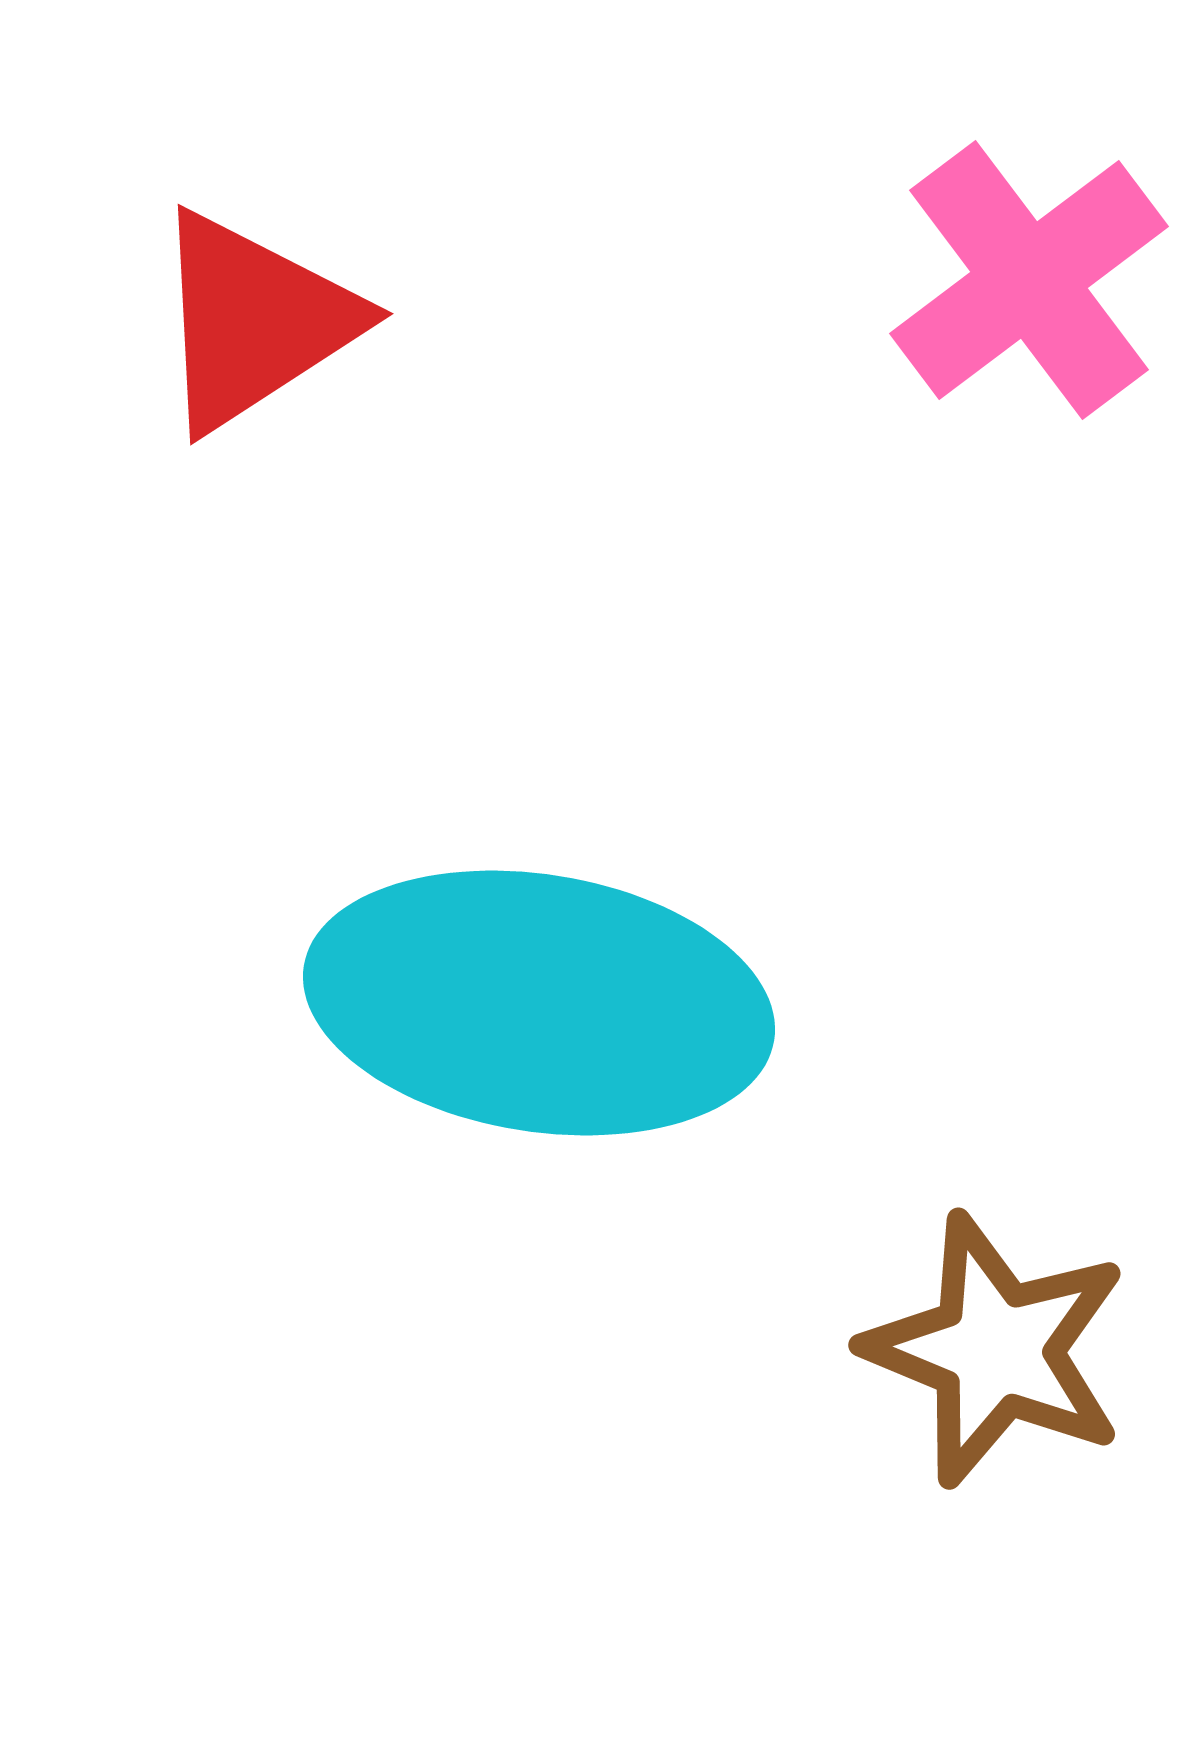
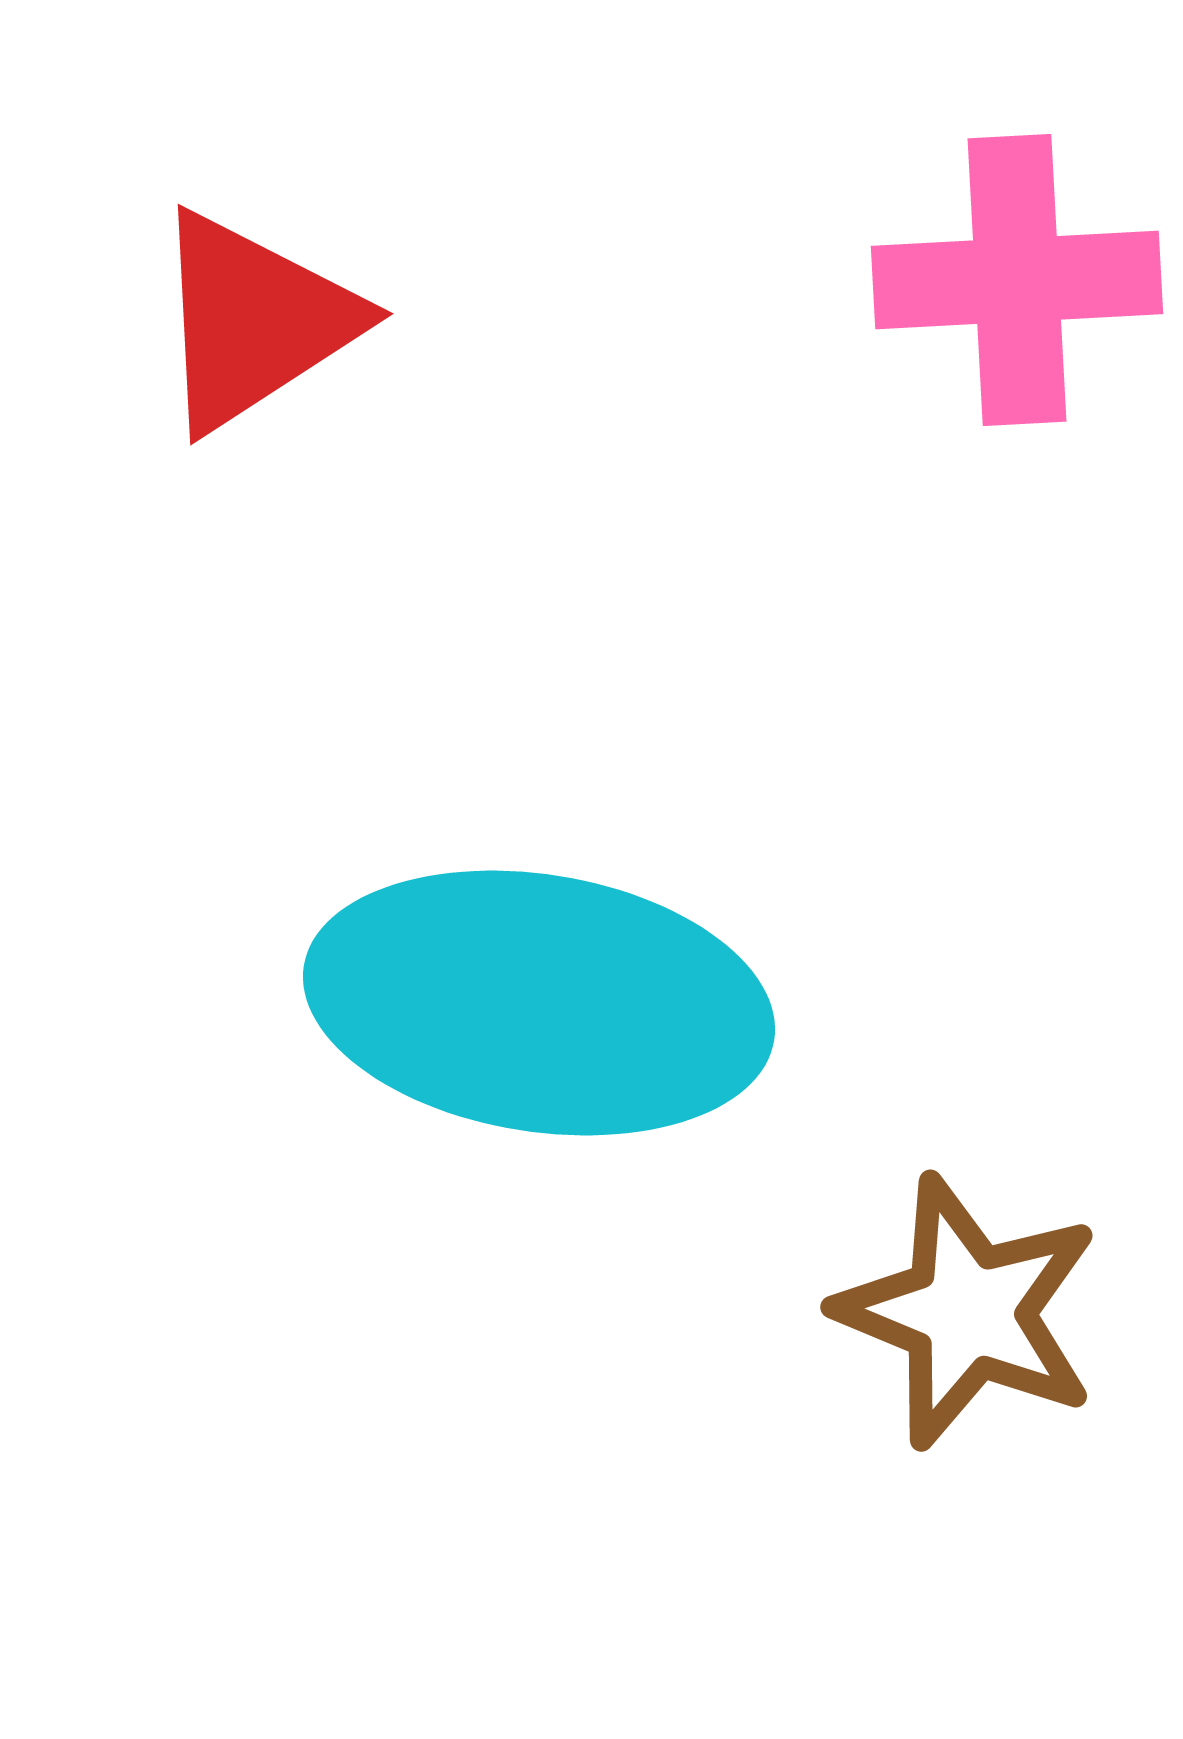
pink cross: moved 12 px left; rotated 34 degrees clockwise
brown star: moved 28 px left, 38 px up
